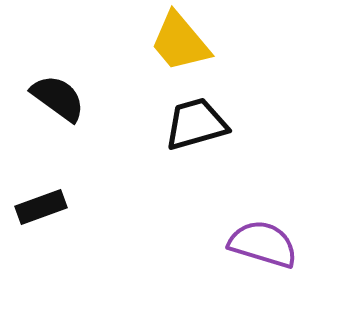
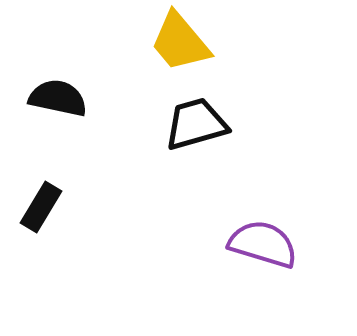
black semicircle: rotated 24 degrees counterclockwise
black rectangle: rotated 39 degrees counterclockwise
